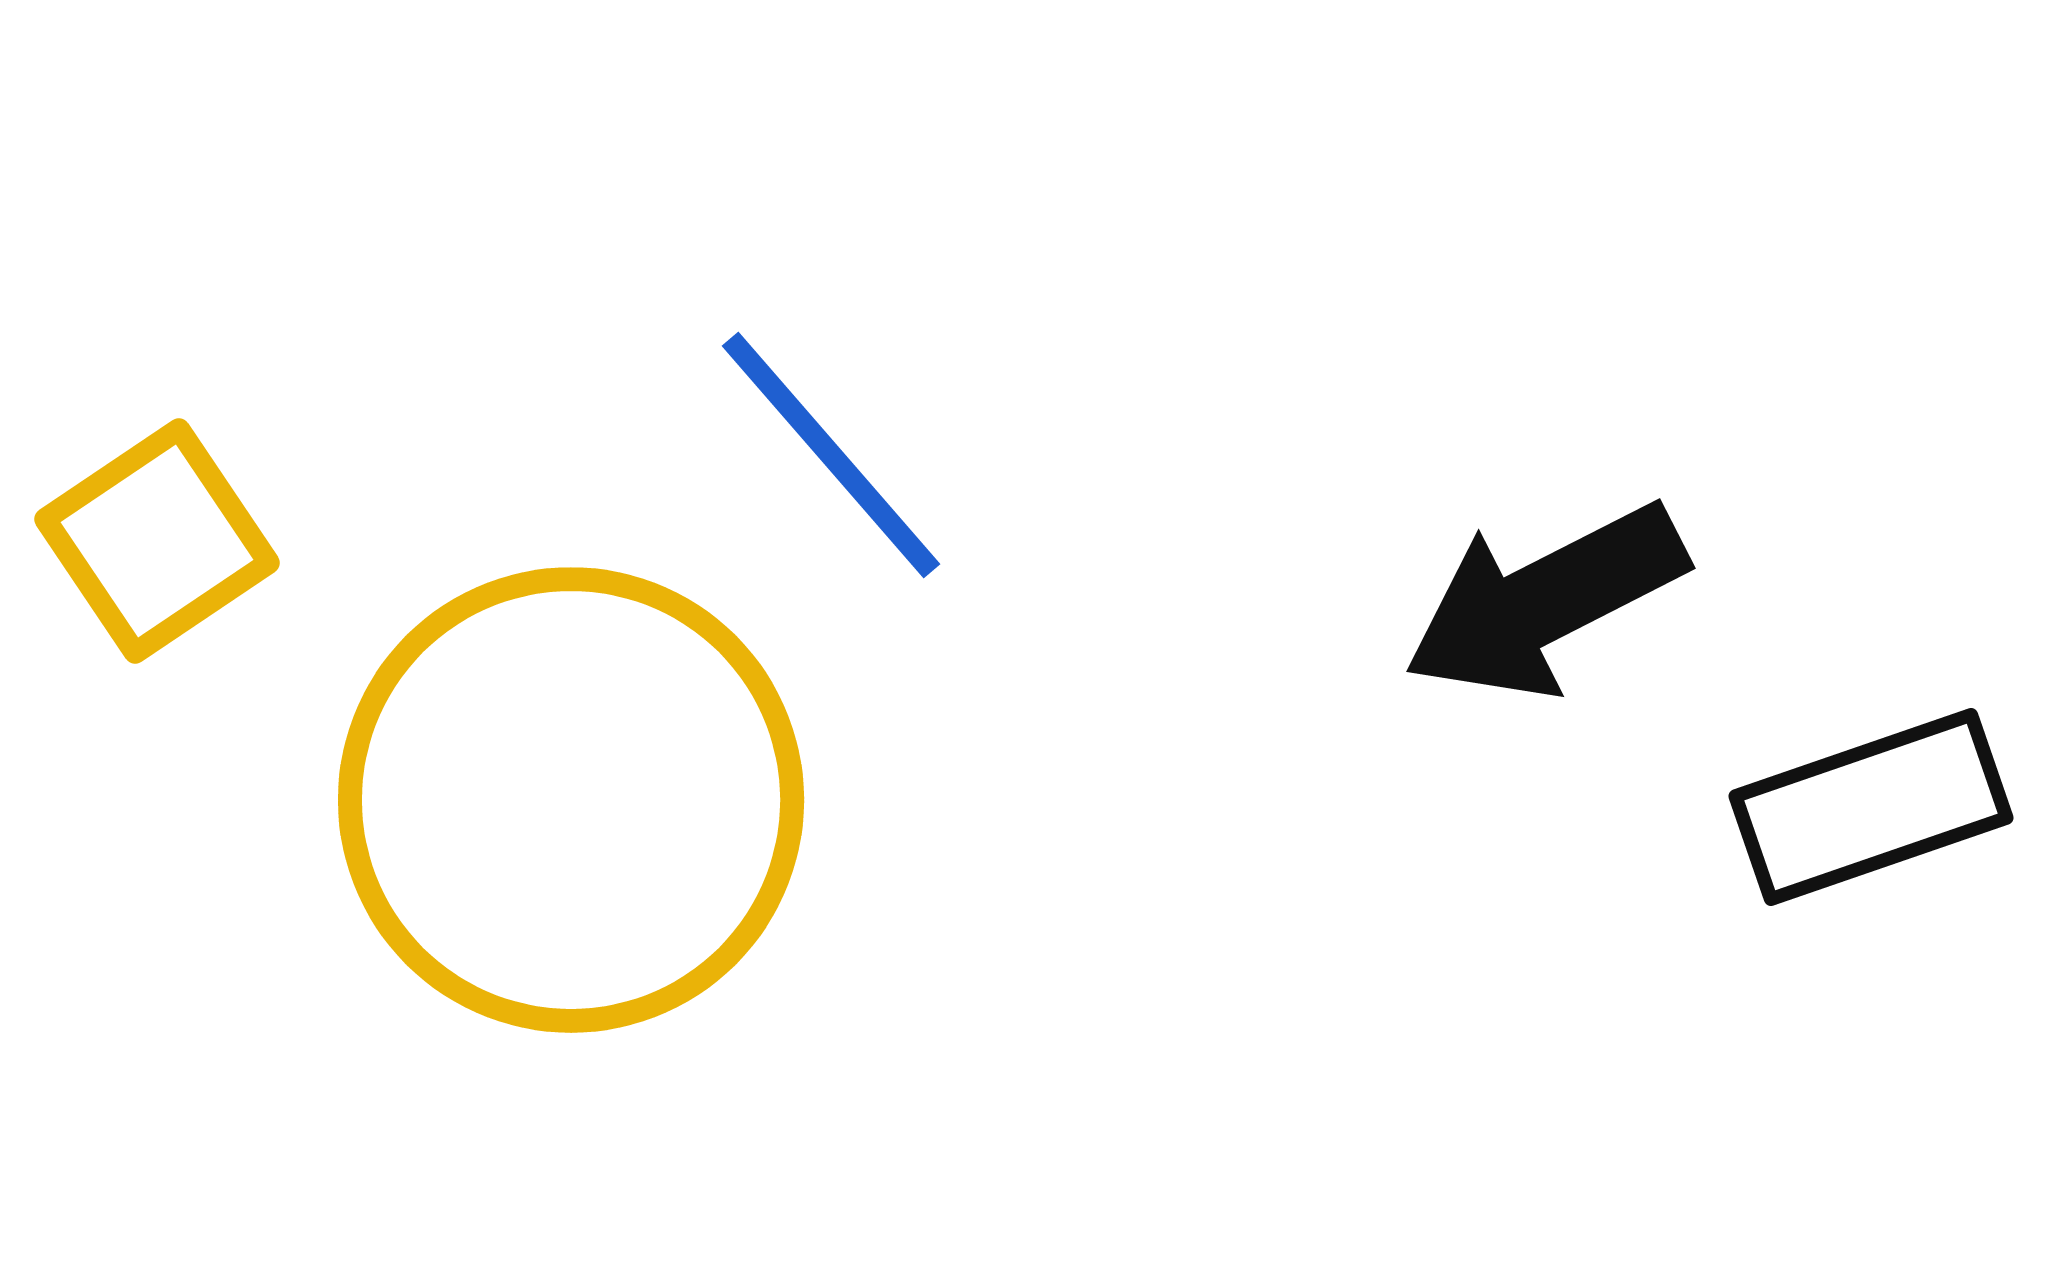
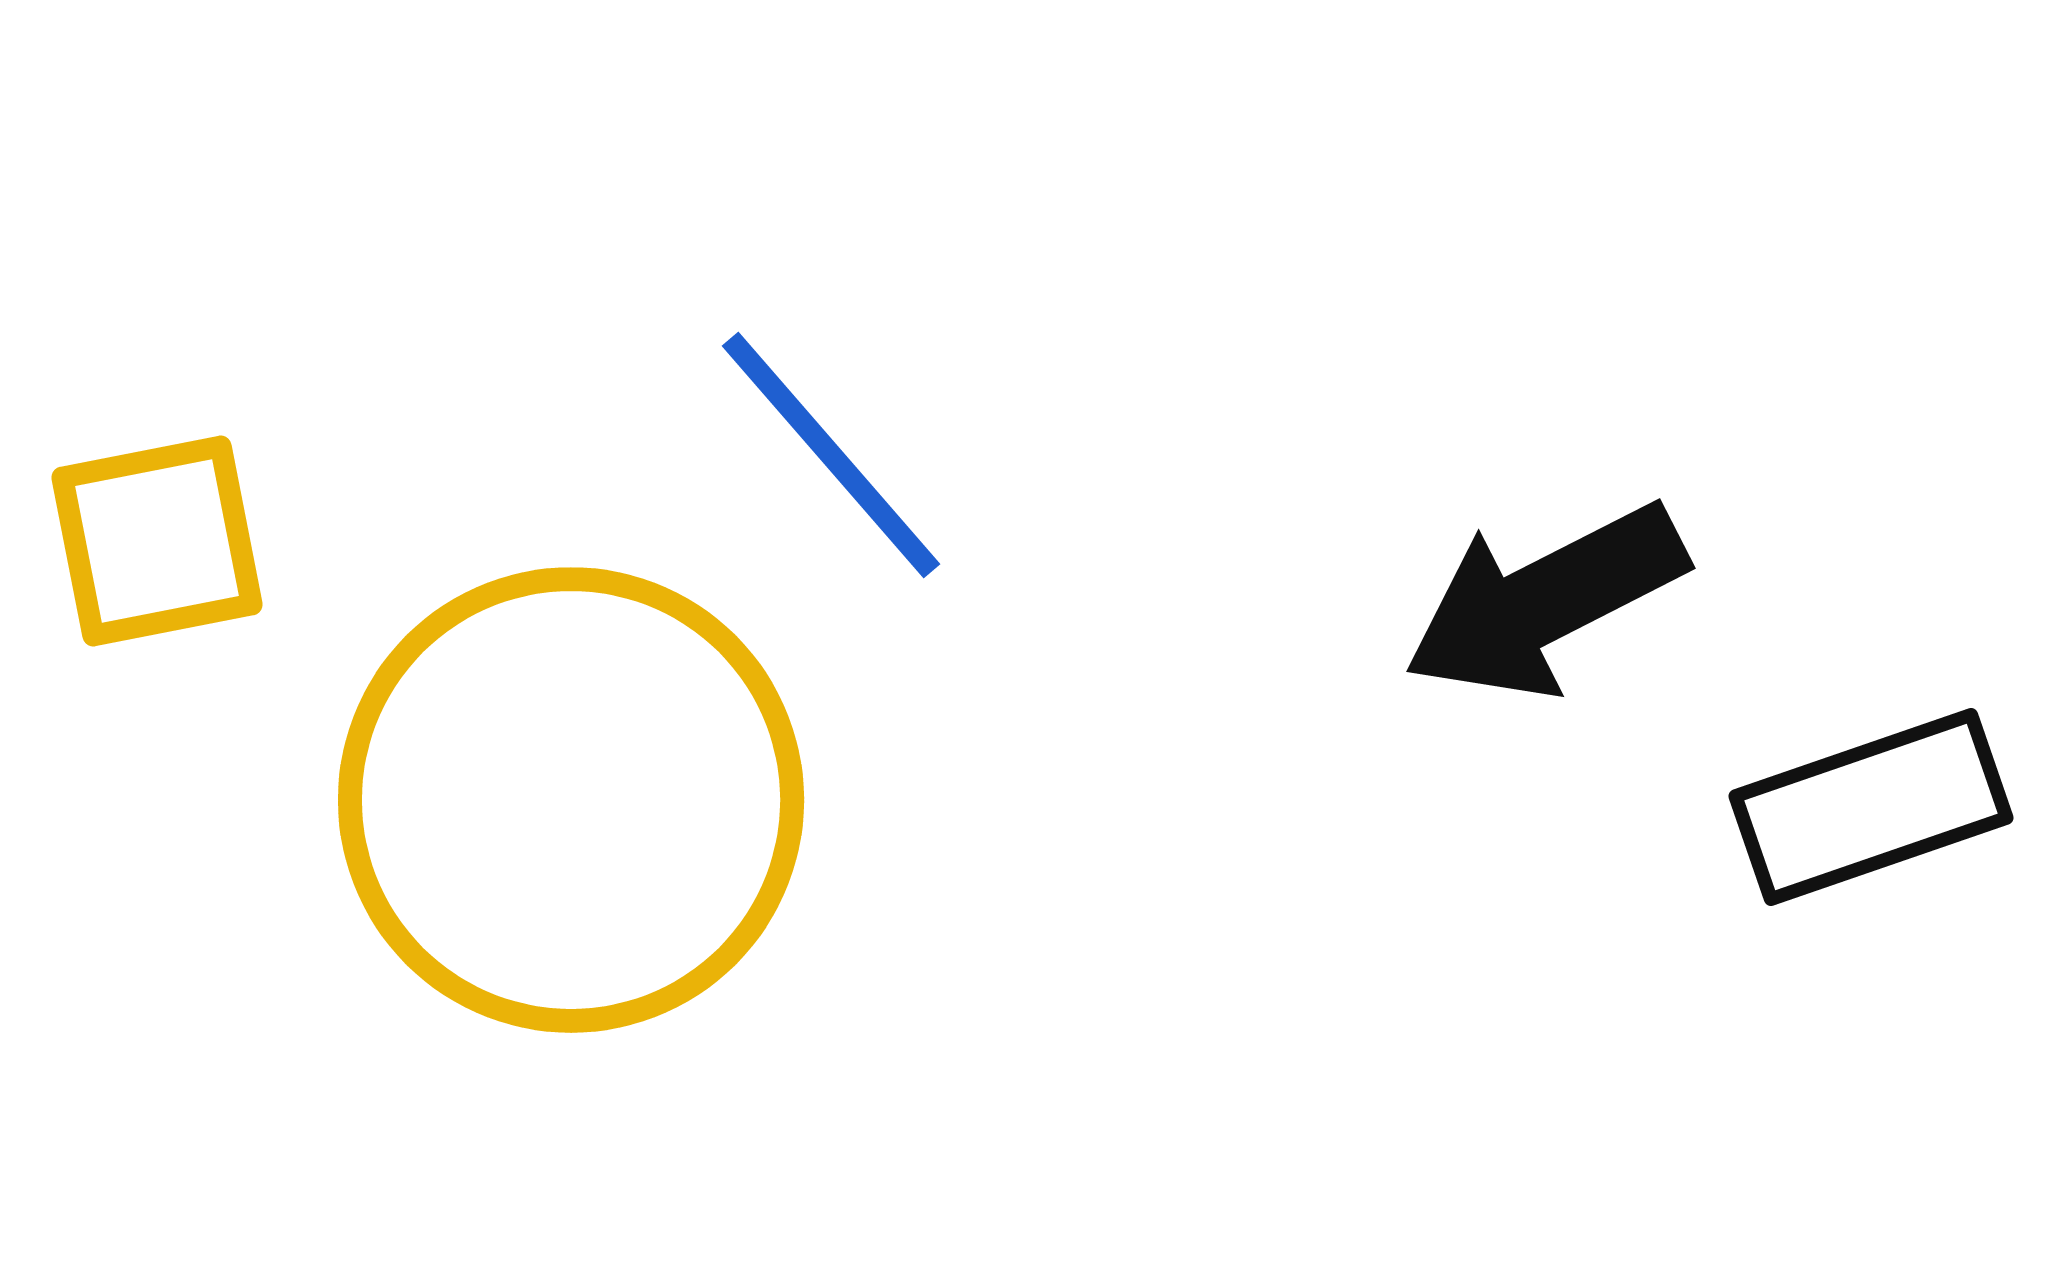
yellow square: rotated 23 degrees clockwise
